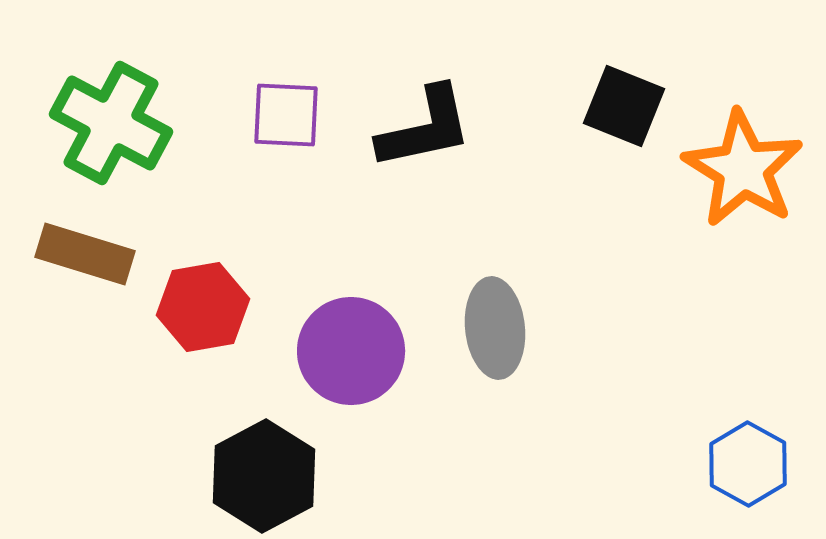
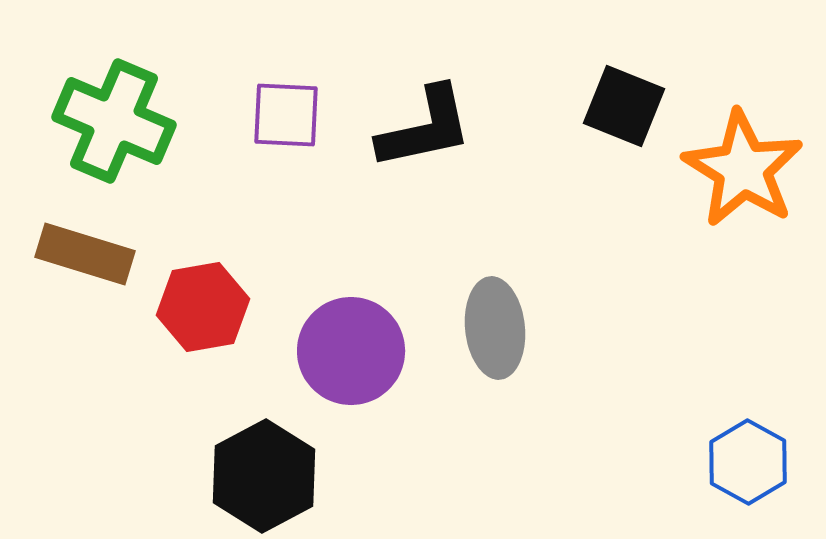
green cross: moved 3 px right, 2 px up; rotated 5 degrees counterclockwise
blue hexagon: moved 2 px up
